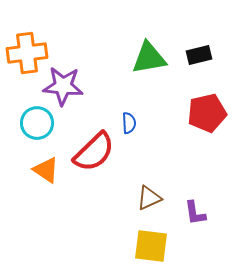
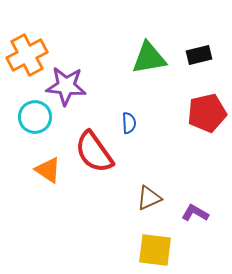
orange cross: moved 2 px down; rotated 21 degrees counterclockwise
purple star: moved 3 px right
cyan circle: moved 2 px left, 6 px up
red semicircle: rotated 99 degrees clockwise
orange triangle: moved 2 px right
purple L-shape: rotated 128 degrees clockwise
yellow square: moved 4 px right, 4 px down
